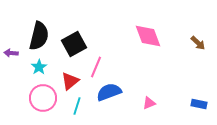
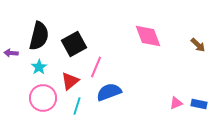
brown arrow: moved 2 px down
pink triangle: moved 27 px right
